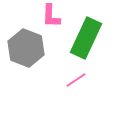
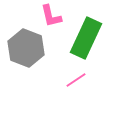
pink L-shape: rotated 15 degrees counterclockwise
